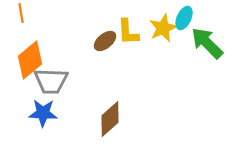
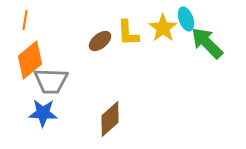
orange line: moved 4 px right, 7 px down; rotated 18 degrees clockwise
cyan ellipse: moved 2 px right, 1 px down; rotated 45 degrees counterclockwise
yellow star: rotated 12 degrees counterclockwise
yellow L-shape: moved 1 px down
brown ellipse: moved 5 px left
